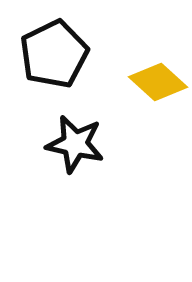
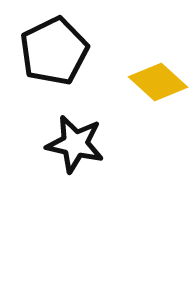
black pentagon: moved 3 px up
